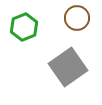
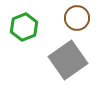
gray square: moved 7 px up
